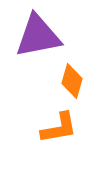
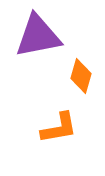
orange diamond: moved 9 px right, 5 px up
